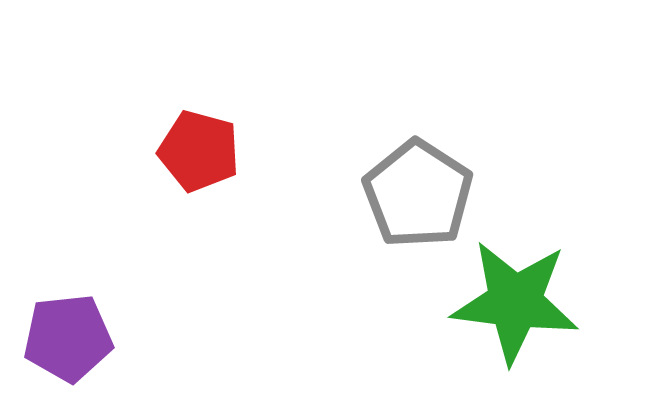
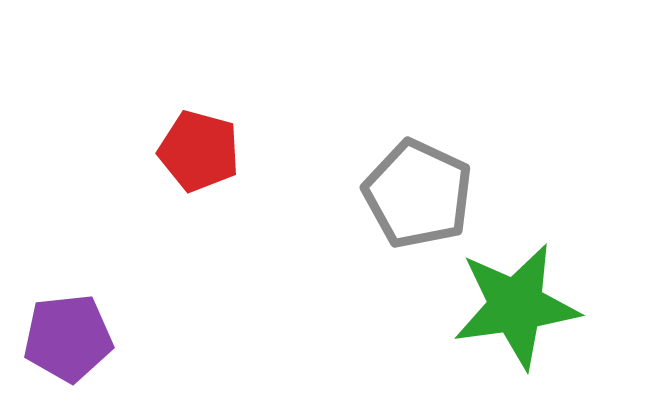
gray pentagon: rotated 8 degrees counterclockwise
green star: moved 1 px right, 4 px down; rotated 15 degrees counterclockwise
